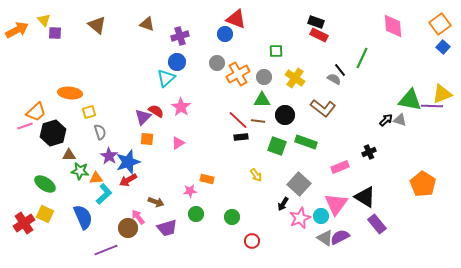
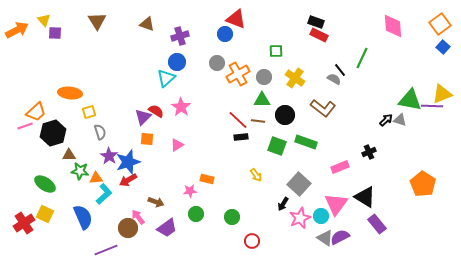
brown triangle at (97, 25): moved 4 px up; rotated 18 degrees clockwise
pink triangle at (178, 143): moved 1 px left, 2 px down
purple trapezoid at (167, 228): rotated 20 degrees counterclockwise
